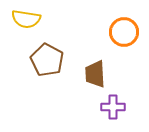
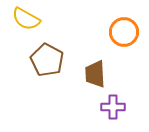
yellow semicircle: rotated 20 degrees clockwise
